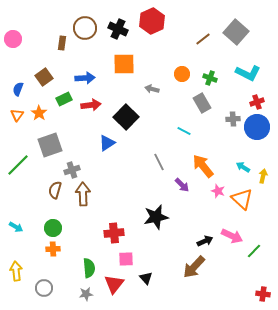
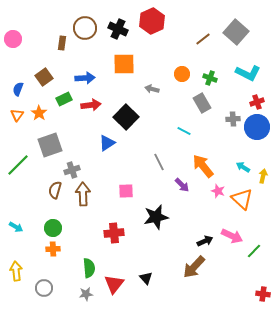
pink square at (126, 259): moved 68 px up
